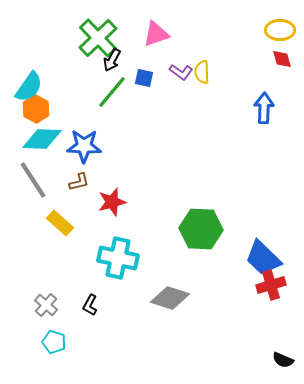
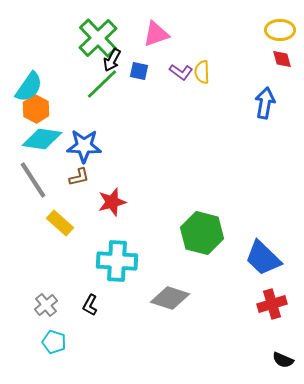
blue square: moved 5 px left, 7 px up
green line: moved 10 px left, 8 px up; rotated 6 degrees clockwise
blue arrow: moved 1 px right, 5 px up; rotated 8 degrees clockwise
cyan diamond: rotated 6 degrees clockwise
brown L-shape: moved 5 px up
green hexagon: moved 1 px right, 4 px down; rotated 12 degrees clockwise
cyan cross: moved 1 px left, 3 px down; rotated 9 degrees counterclockwise
red cross: moved 1 px right, 19 px down
gray cross: rotated 10 degrees clockwise
